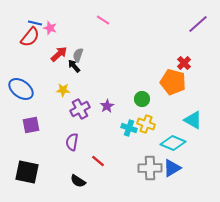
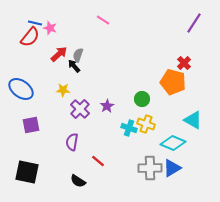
purple line: moved 4 px left, 1 px up; rotated 15 degrees counterclockwise
purple cross: rotated 18 degrees counterclockwise
